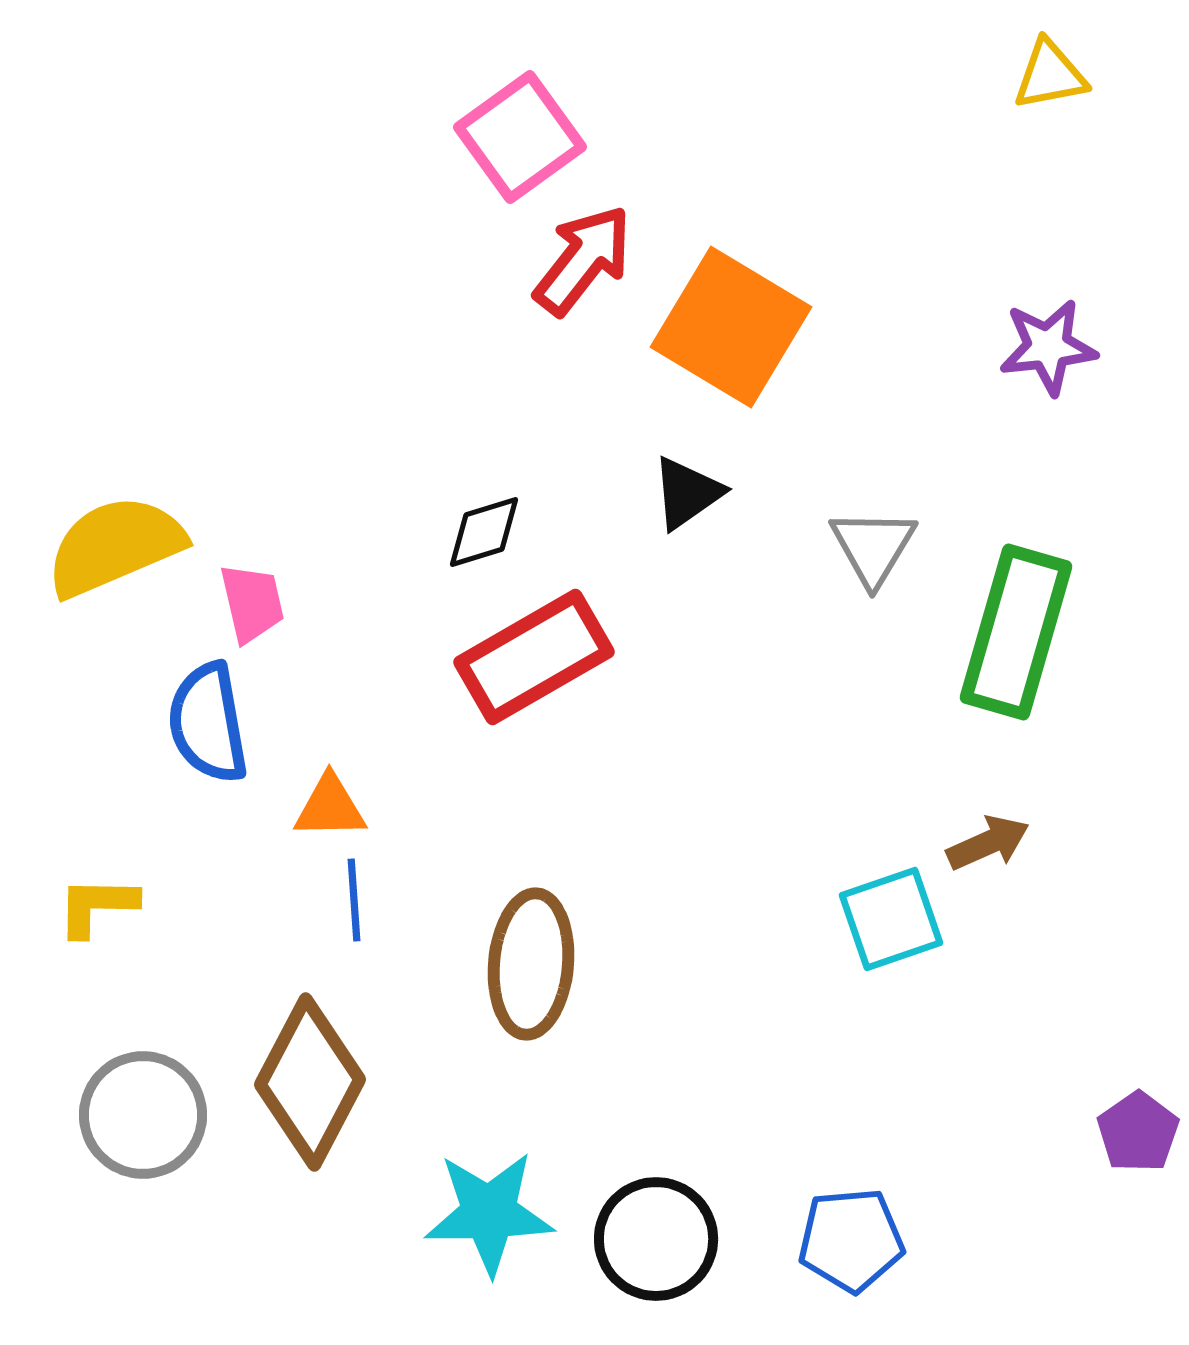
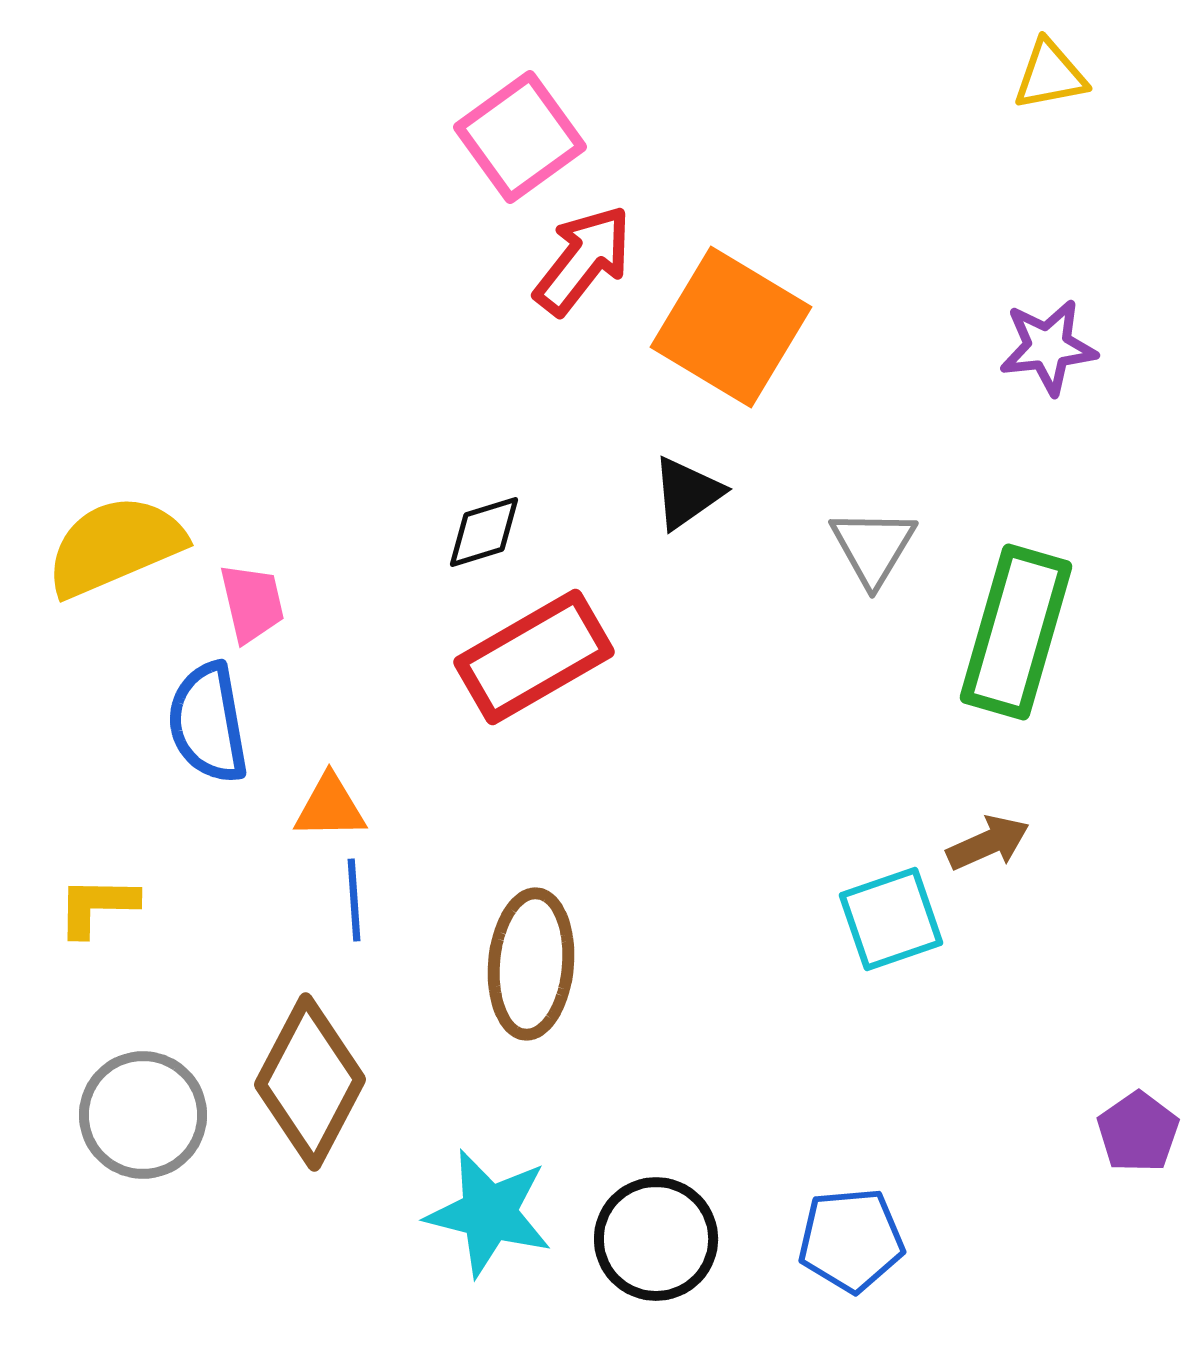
cyan star: rotated 15 degrees clockwise
